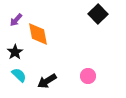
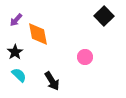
black square: moved 6 px right, 2 px down
pink circle: moved 3 px left, 19 px up
black arrow: moved 5 px right; rotated 90 degrees counterclockwise
